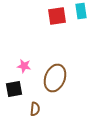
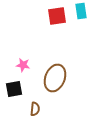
pink star: moved 1 px left, 1 px up
